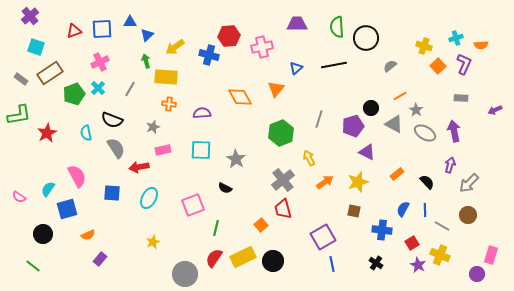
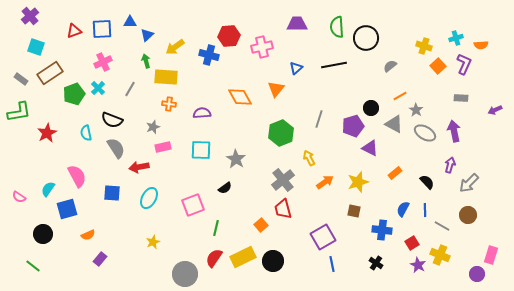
pink cross at (100, 62): moved 3 px right
green L-shape at (19, 115): moved 3 px up
pink rectangle at (163, 150): moved 3 px up
purple triangle at (367, 152): moved 3 px right, 4 px up
orange rectangle at (397, 174): moved 2 px left, 1 px up
black semicircle at (225, 188): rotated 64 degrees counterclockwise
